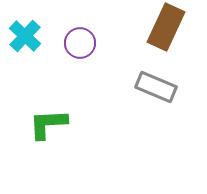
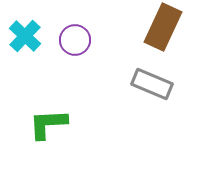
brown rectangle: moved 3 px left
purple circle: moved 5 px left, 3 px up
gray rectangle: moved 4 px left, 3 px up
